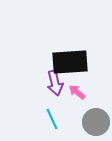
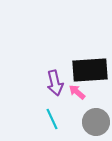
black rectangle: moved 20 px right, 8 px down
